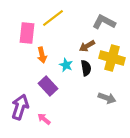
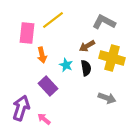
yellow line: moved 2 px down
purple arrow: moved 1 px right, 1 px down
